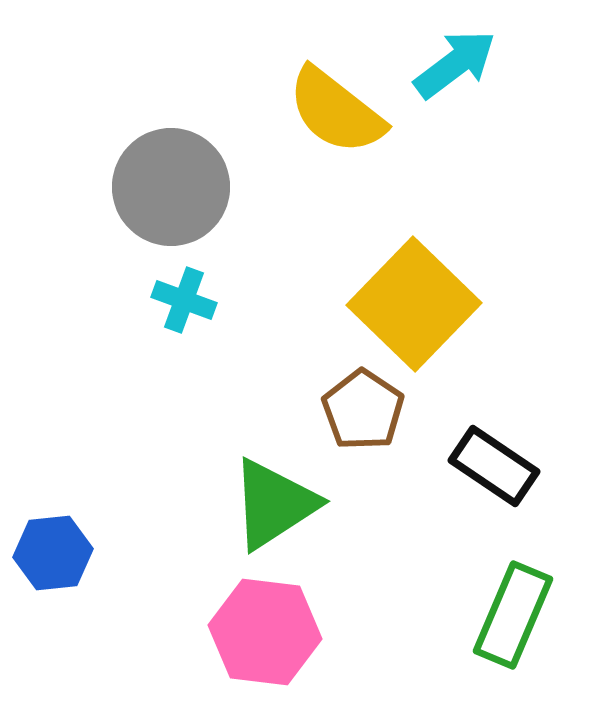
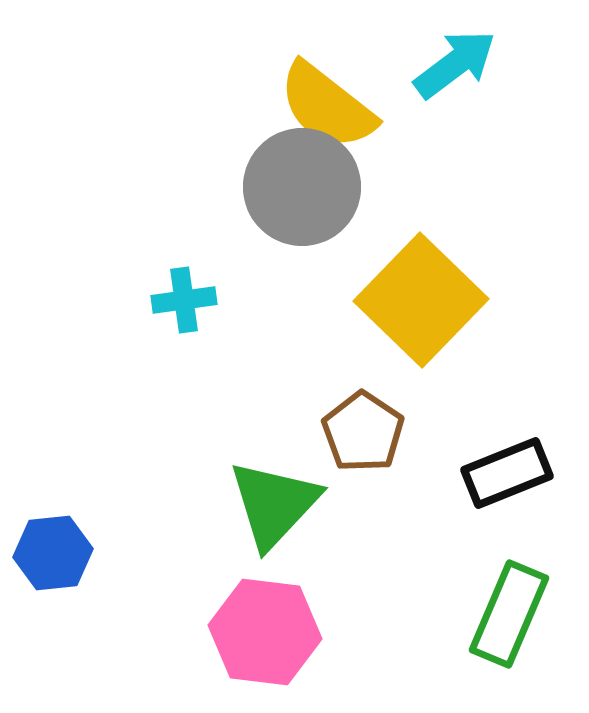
yellow semicircle: moved 9 px left, 5 px up
gray circle: moved 131 px right
cyan cross: rotated 28 degrees counterclockwise
yellow square: moved 7 px right, 4 px up
brown pentagon: moved 22 px down
black rectangle: moved 13 px right, 7 px down; rotated 56 degrees counterclockwise
green triangle: rotated 14 degrees counterclockwise
green rectangle: moved 4 px left, 1 px up
